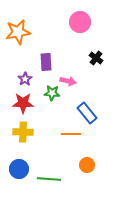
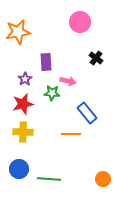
red star: moved 1 px down; rotated 15 degrees counterclockwise
orange circle: moved 16 px right, 14 px down
